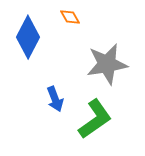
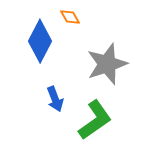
blue diamond: moved 12 px right, 4 px down
gray star: rotated 9 degrees counterclockwise
green L-shape: moved 1 px down
